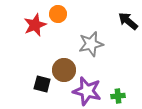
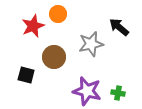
black arrow: moved 9 px left, 6 px down
red star: moved 2 px left, 1 px down
brown circle: moved 10 px left, 13 px up
black square: moved 16 px left, 9 px up
green cross: moved 3 px up; rotated 16 degrees clockwise
